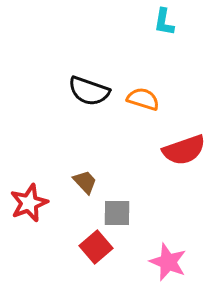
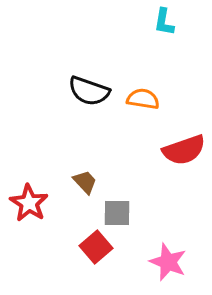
orange semicircle: rotated 8 degrees counterclockwise
red star: rotated 18 degrees counterclockwise
